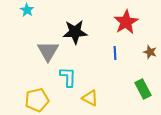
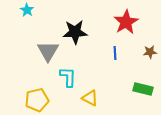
brown star: rotated 24 degrees counterclockwise
green rectangle: rotated 48 degrees counterclockwise
